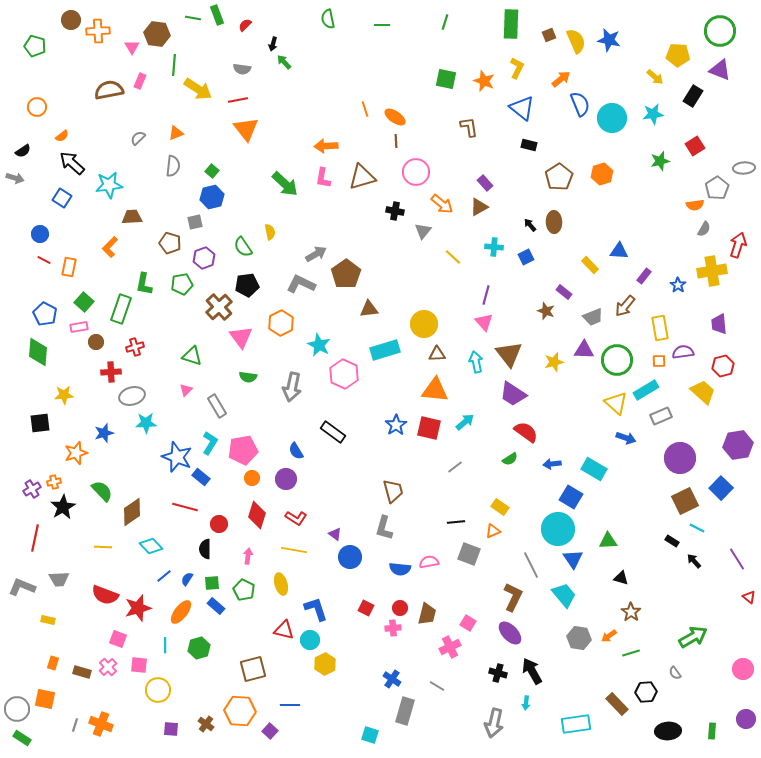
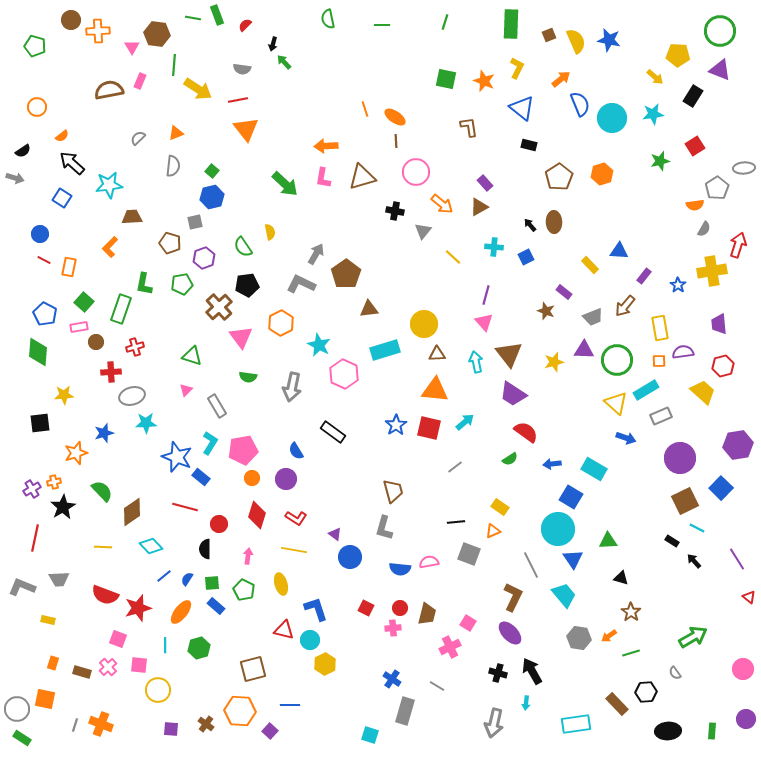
gray arrow at (316, 254): rotated 30 degrees counterclockwise
